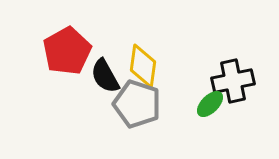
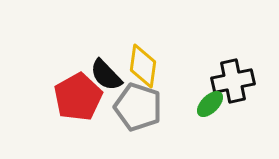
red pentagon: moved 11 px right, 46 px down
black semicircle: moved 1 px right, 1 px up; rotated 15 degrees counterclockwise
gray pentagon: moved 1 px right, 3 px down
